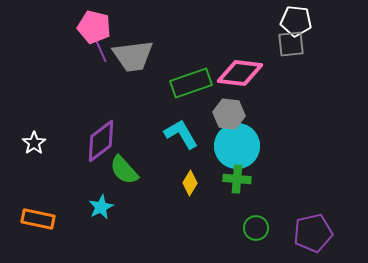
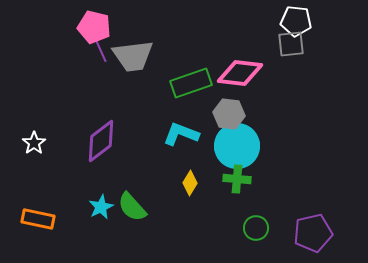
cyan L-shape: rotated 39 degrees counterclockwise
green semicircle: moved 8 px right, 37 px down
